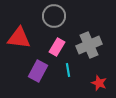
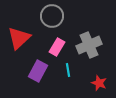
gray circle: moved 2 px left
red triangle: rotated 50 degrees counterclockwise
